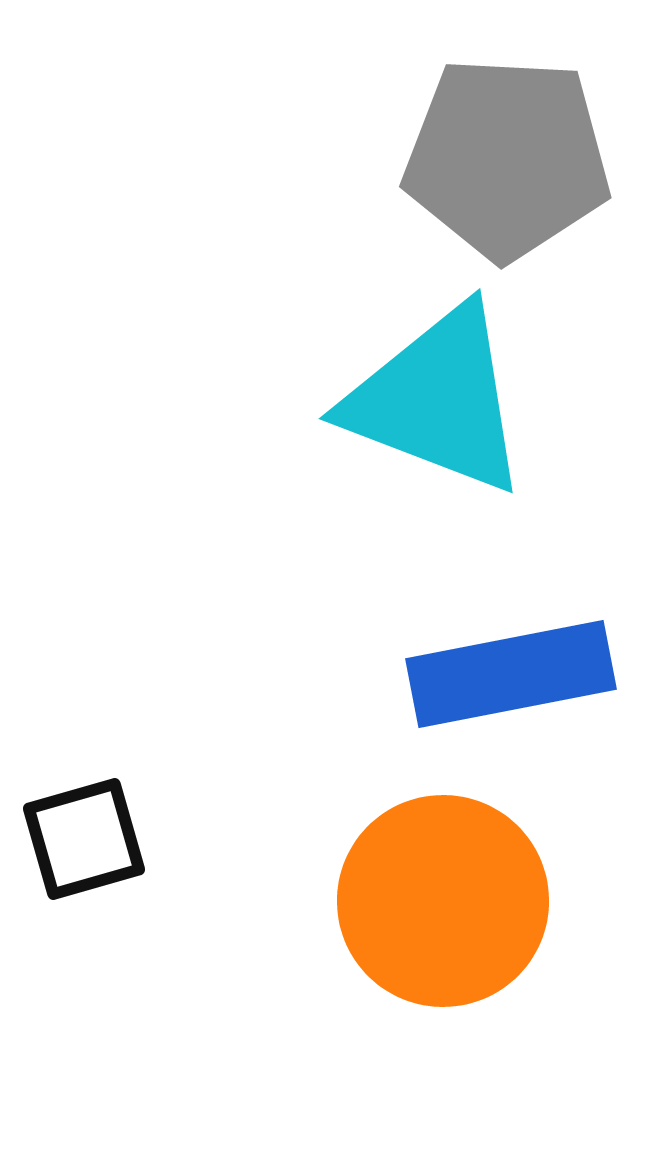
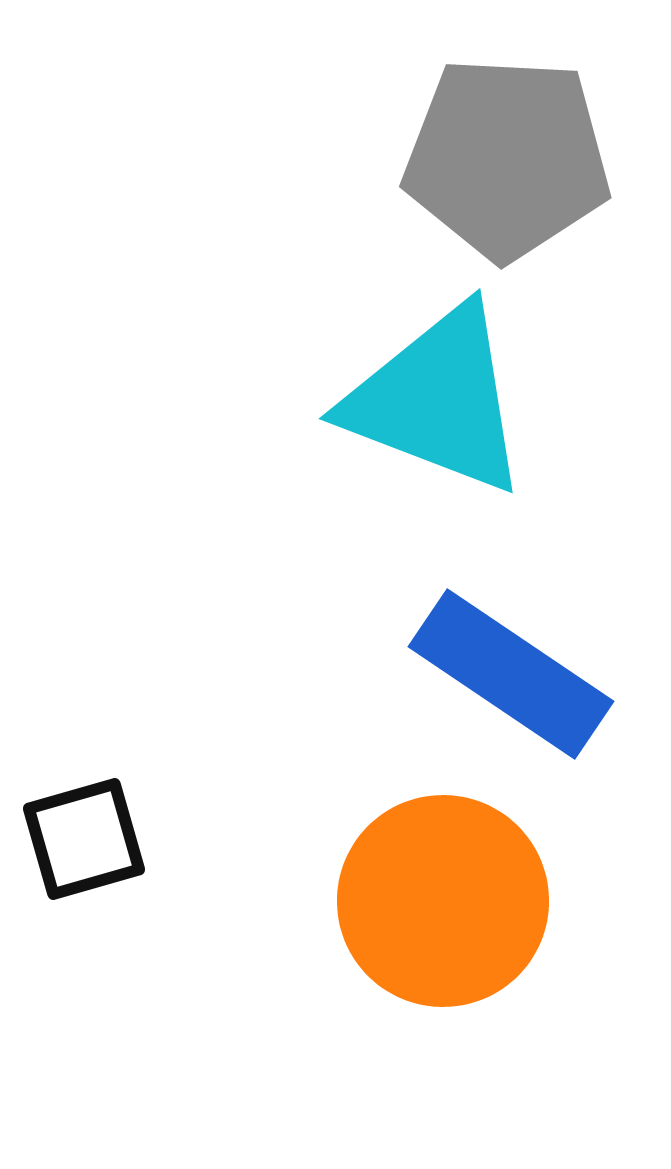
blue rectangle: rotated 45 degrees clockwise
